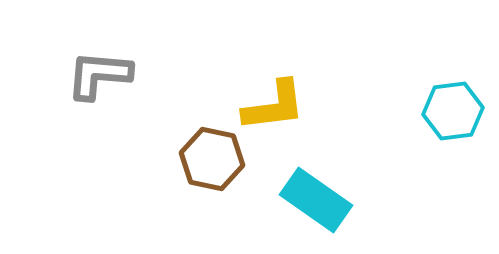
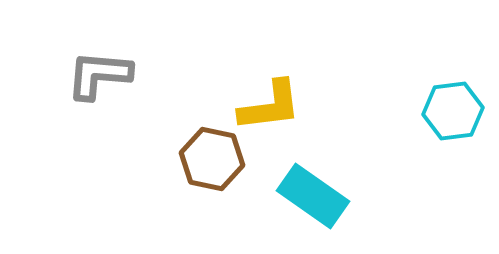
yellow L-shape: moved 4 px left
cyan rectangle: moved 3 px left, 4 px up
